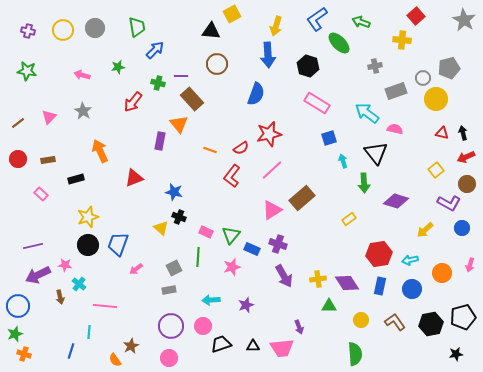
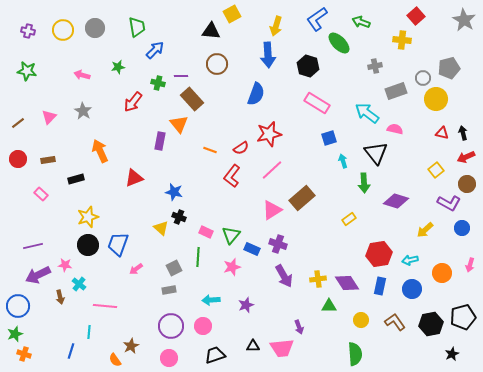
black trapezoid at (221, 344): moved 6 px left, 11 px down
black star at (456, 354): moved 4 px left; rotated 16 degrees counterclockwise
